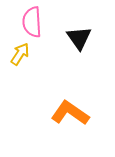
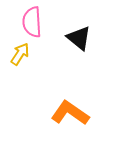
black triangle: rotated 16 degrees counterclockwise
